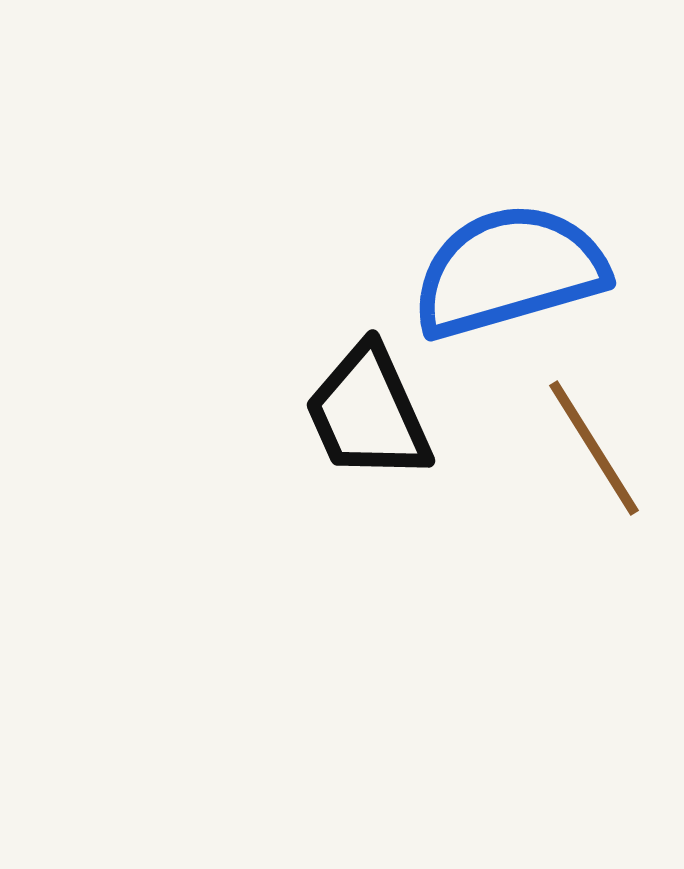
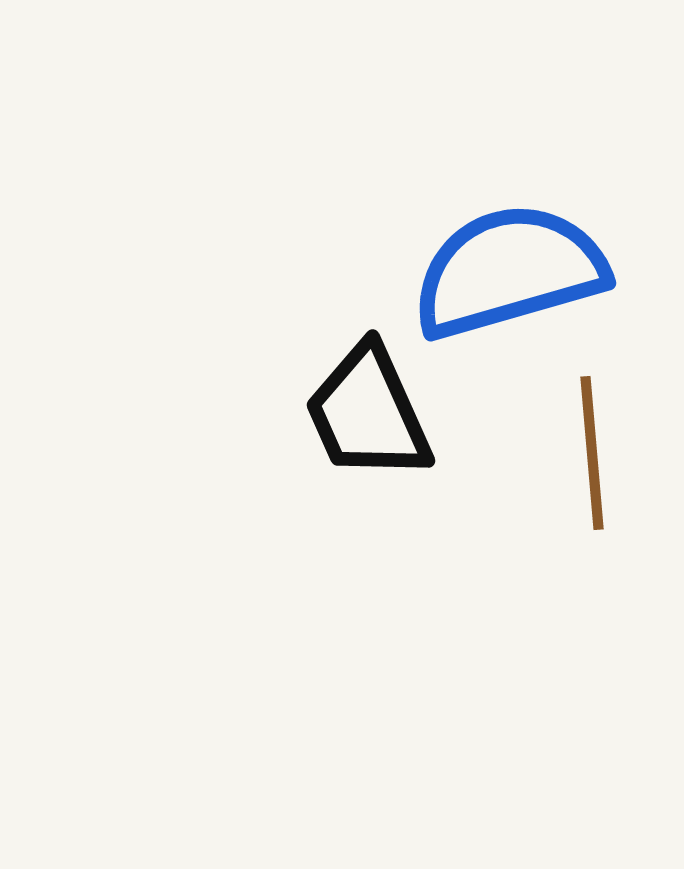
brown line: moved 2 px left, 5 px down; rotated 27 degrees clockwise
